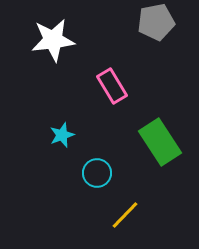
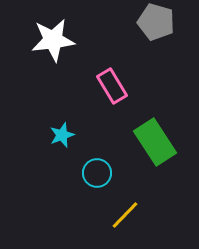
gray pentagon: rotated 27 degrees clockwise
green rectangle: moved 5 px left
